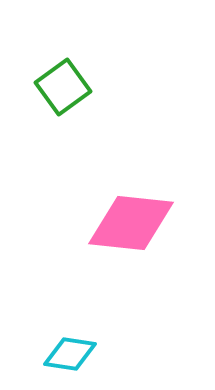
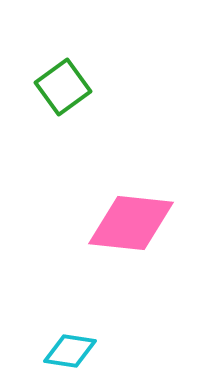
cyan diamond: moved 3 px up
